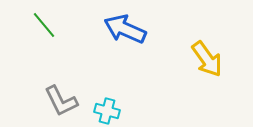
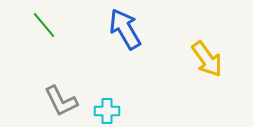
blue arrow: rotated 36 degrees clockwise
cyan cross: rotated 15 degrees counterclockwise
